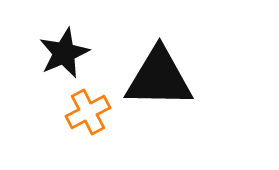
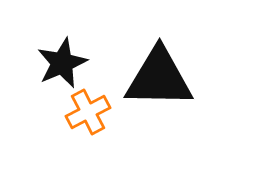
black star: moved 2 px left, 10 px down
